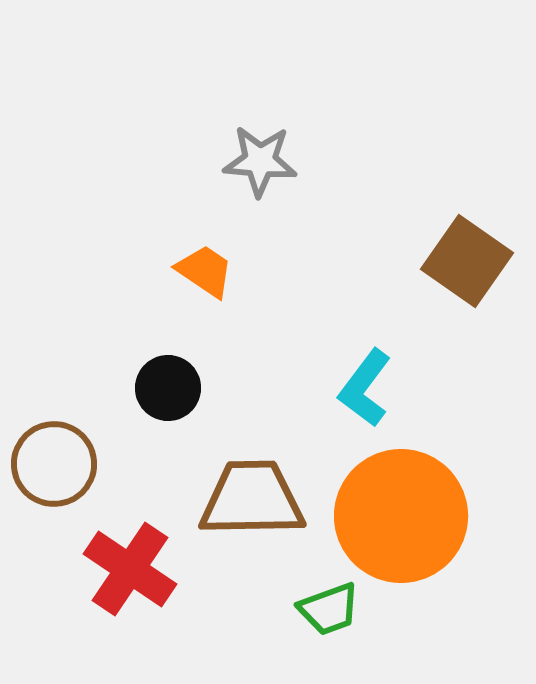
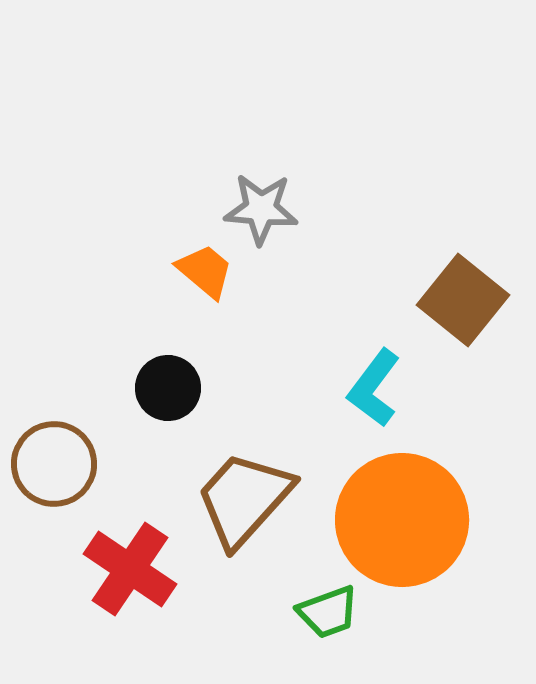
gray star: moved 1 px right, 48 px down
brown square: moved 4 px left, 39 px down; rotated 4 degrees clockwise
orange trapezoid: rotated 6 degrees clockwise
cyan L-shape: moved 9 px right
brown trapezoid: moved 8 px left; rotated 47 degrees counterclockwise
orange circle: moved 1 px right, 4 px down
green trapezoid: moved 1 px left, 3 px down
